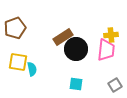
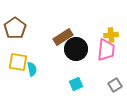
brown pentagon: rotated 15 degrees counterclockwise
cyan square: rotated 32 degrees counterclockwise
